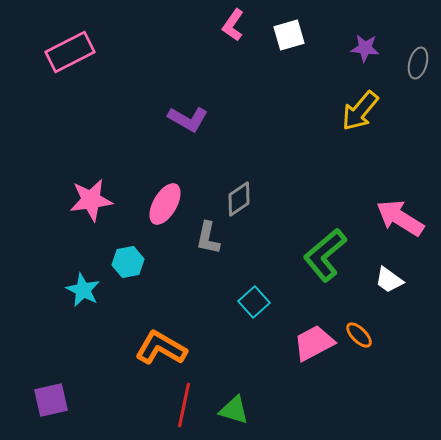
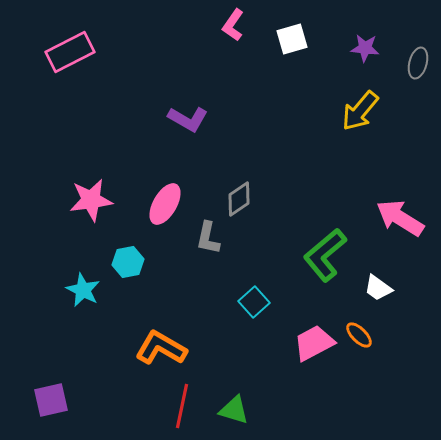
white square: moved 3 px right, 4 px down
white trapezoid: moved 11 px left, 8 px down
red line: moved 2 px left, 1 px down
